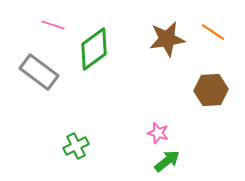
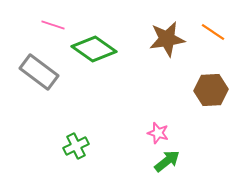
green diamond: rotated 72 degrees clockwise
